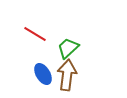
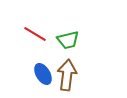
green trapezoid: moved 8 px up; rotated 150 degrees counterclockwise
